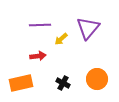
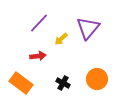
purple line: moved 1 px left, 2 px up; rotated 45 degrees counterclockwise
orange rectangle: rotated 50 degrees clockwise
